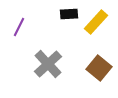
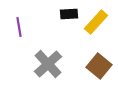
purple line: rotated 36 degrees counterclockwise
brown square: moved 2 px up
